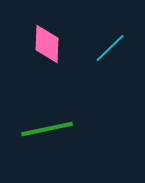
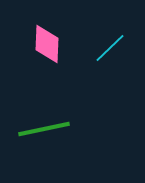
green line: moved 3 px left
